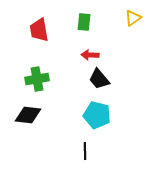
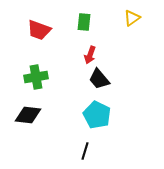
yellow triangle: moved 1 px left
red trapezoid: rotated 60 degrees counterclockwise
red arrow: rotated 72 degrees counterclockwise
green cross: moved 1 px left, 2 px up
cyan pentagon: rotated 12 degrees clockwise
black line: rotated 18 degrees clockwise
